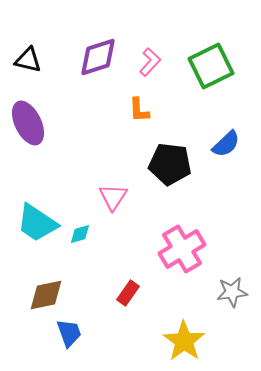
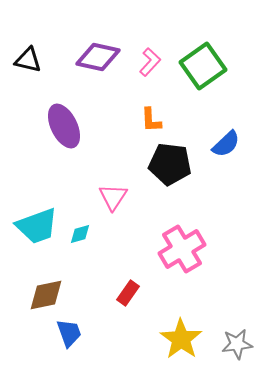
purple diamond: rotated 30 degrees clockwise
green square: moved 8 px left; rotated 9 degrees counterclockwise
orange L-shape: moved 12 px right, 10 px down
purple ellipse: moved 36 px right, 3 px down
cyan trapezoid: moved 3 px down; rotated 54 degrees counterclockwise
gray star: moved 5 px right, 52 px down
yellow star: moved 3 px left, 2 px up
